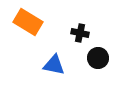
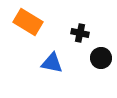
black circle: moved 3 px right
blue triangle: moved 2 px left, 2 px up
